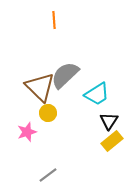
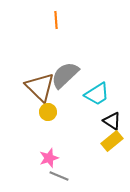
orange line: moved 2 px right
yellow circle: moved 1 px up
black triangle: moved 3 px right; rotated 30 degrees counterclockwise
pink star: moved 22 px right, 26 px down
gray line: moved 11 px right, 1 px down; rotated 60 degrees clockwise
